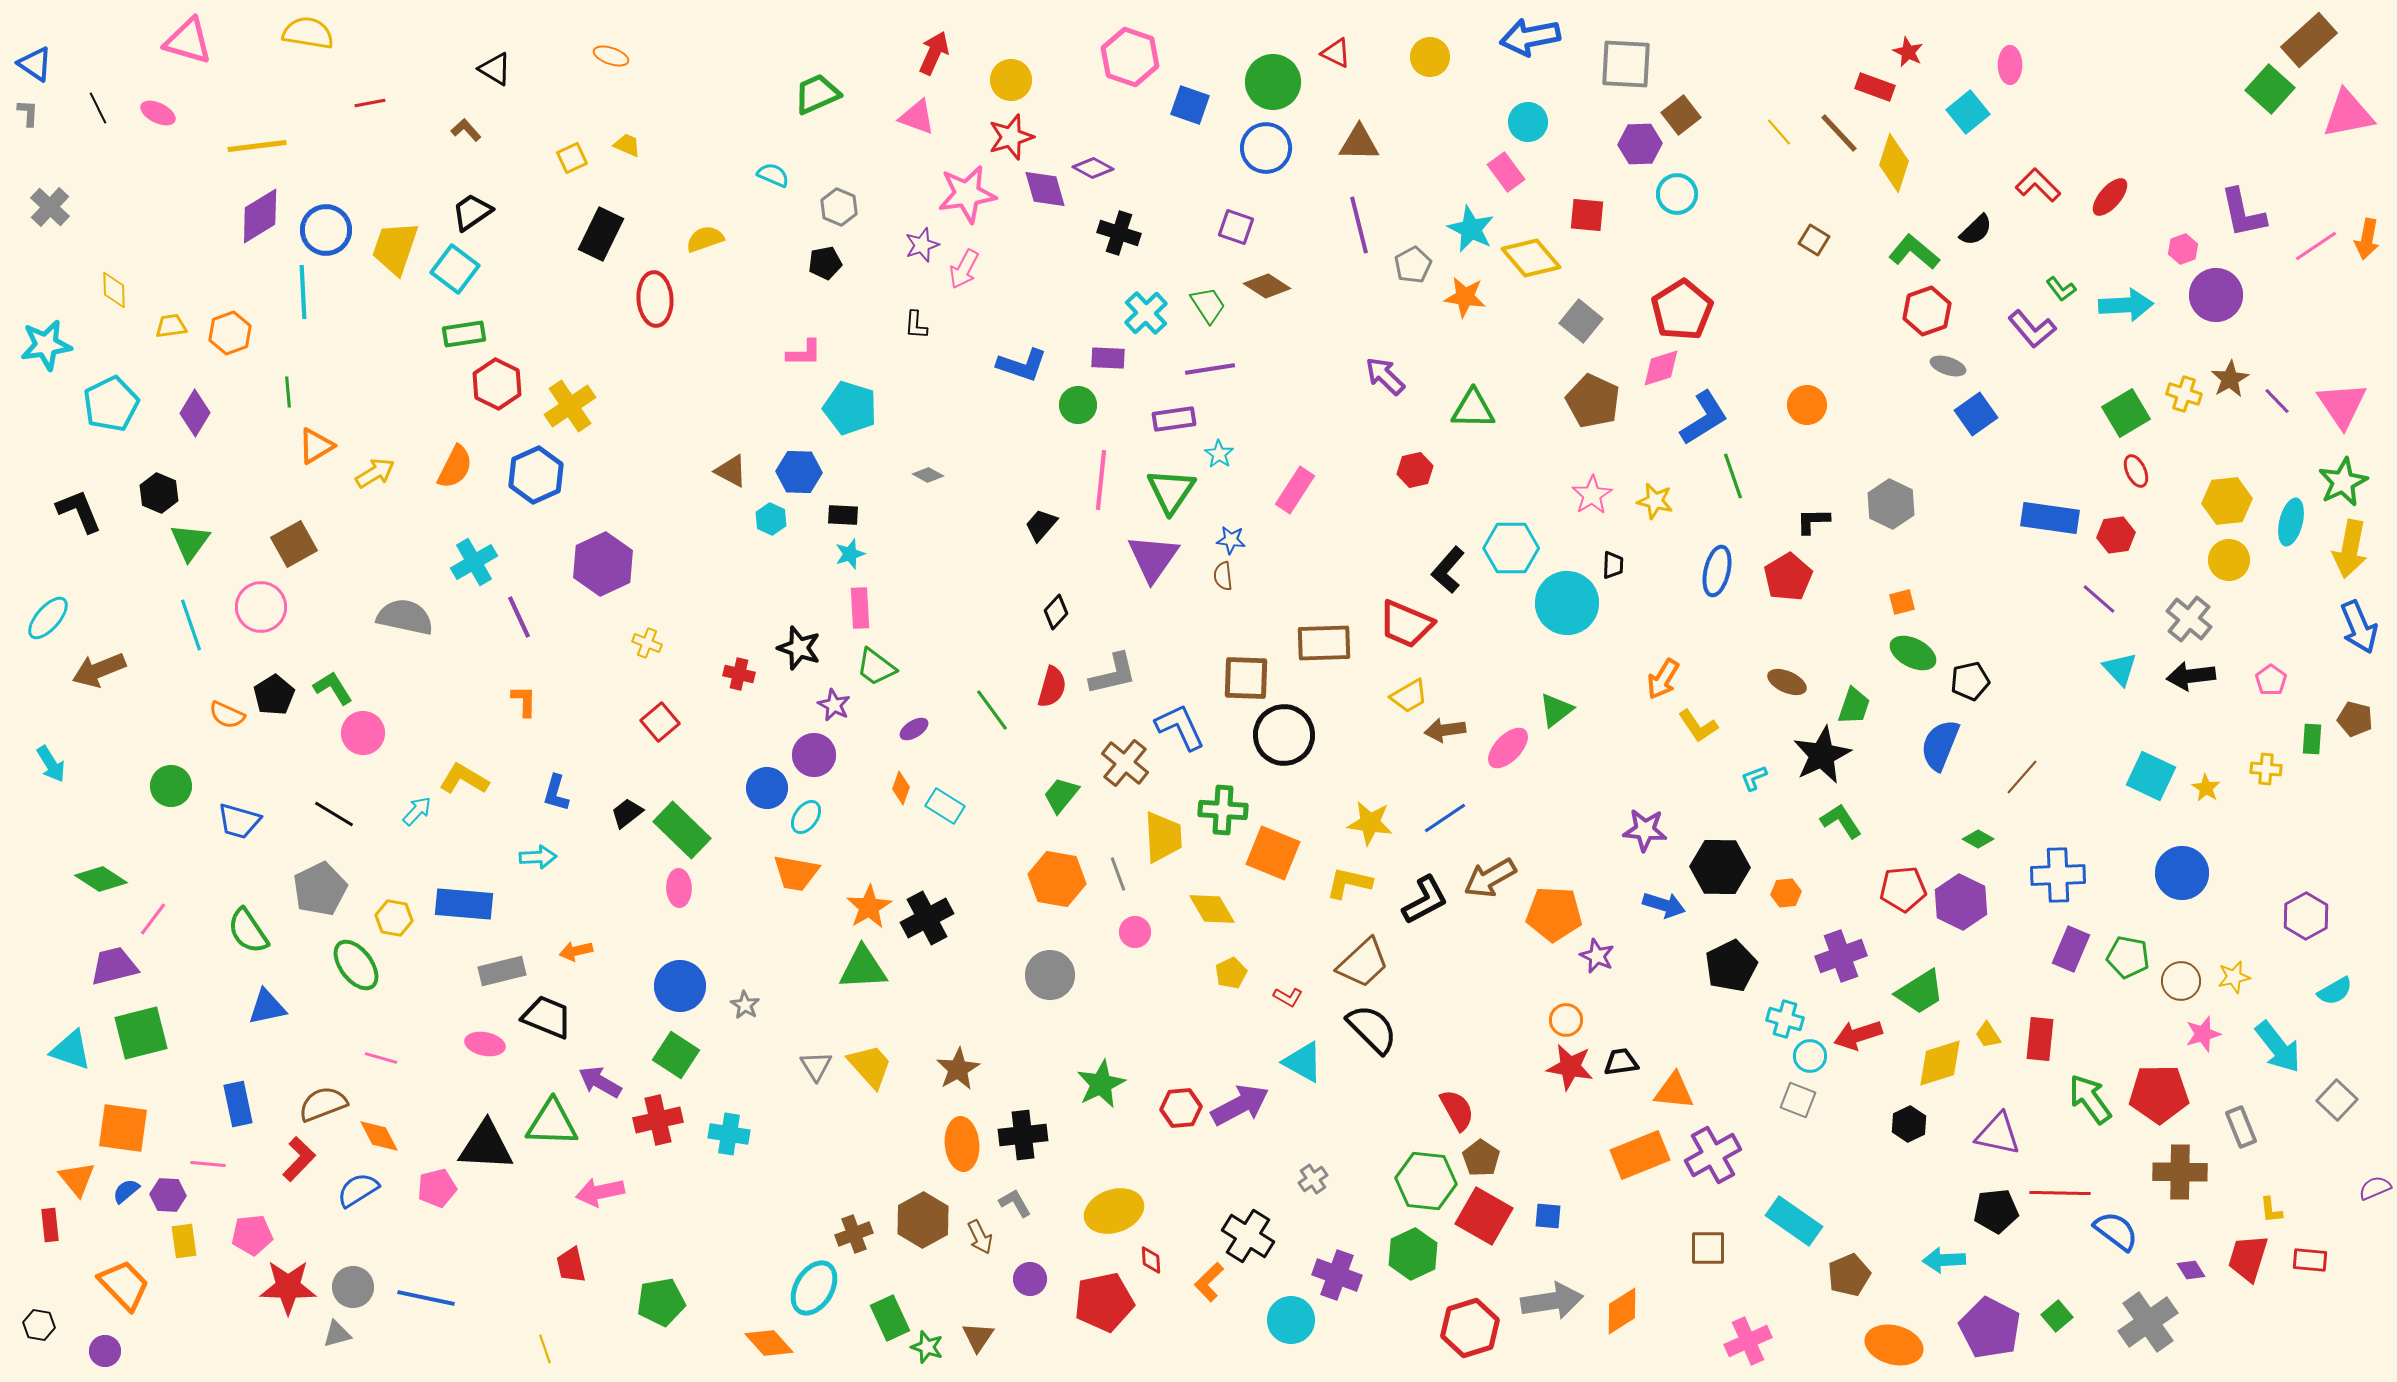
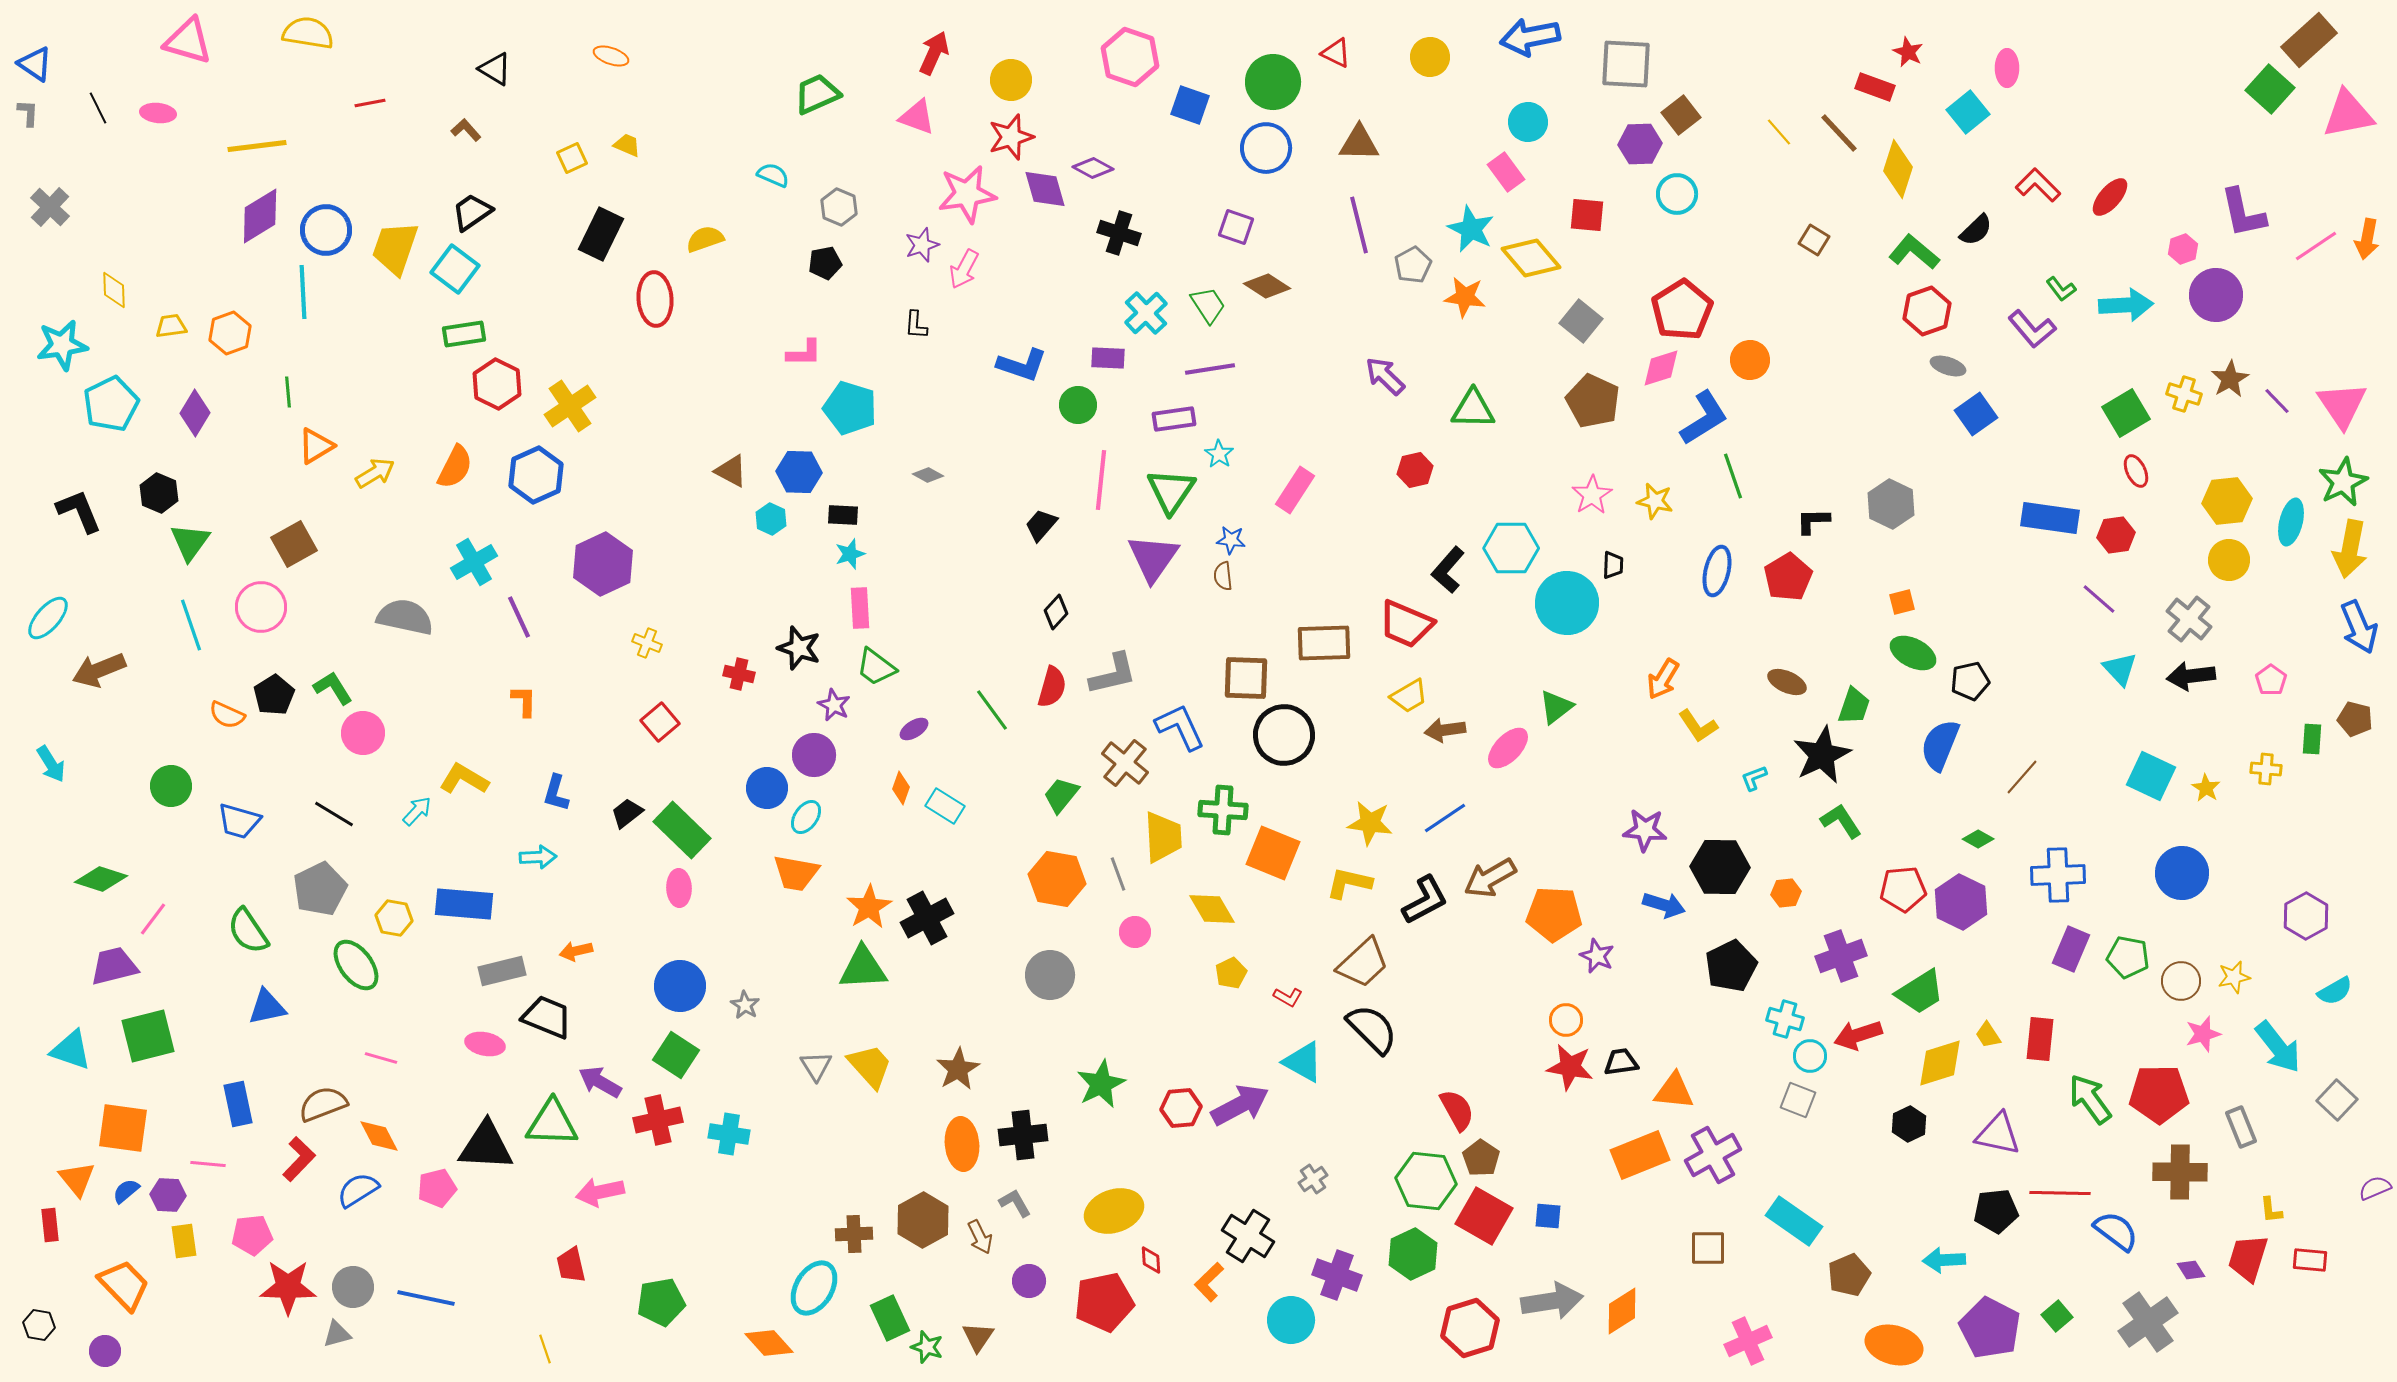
pink ellipse at (2010, 65): moved 3 px left, 3 px down
pink ellipse at (158, 113): rotated 20 degrees counterclockwise
yellow diamond at (1894, 163): moved 4 px right, 6 px down
cyan star at (46, 345): moved 16 px right
orange circle at (1807, 405): moved 57 px left, 45 px up
green triangle at (1556, 710): moved 3 px up
green diamond at (101, 879): rotated 15 degrees counterclockwise
green square at (141, 1033): moved 7 px right, 3 px down
brown cross at (854, 1234): rotated 18 degrees clockwise
purple circle at (1030, 1279): moved 1 px left, 2 px down
